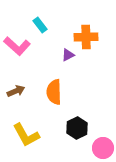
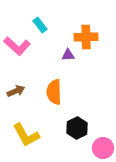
purple triangle: rotated 24 degrees clockwise
